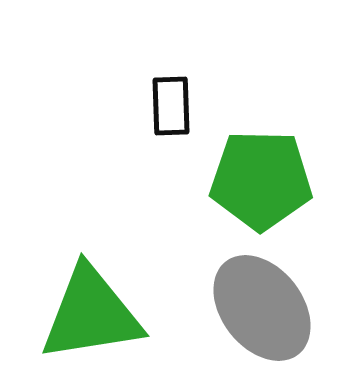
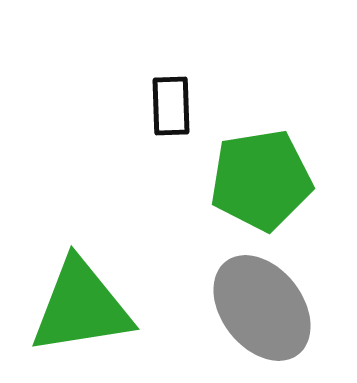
green pentagon: rotated 10 degrees counterclockwise
green triangle: moved 10 px left, 7 px up
